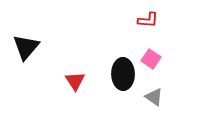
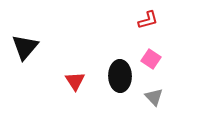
red L-shape: rotated 20 degrees counterclockwise
black triangle: moved 1 px left
black ellipse: moved 3 px left, 2 px down
gray triangle: rotated 12 degrees clockwise
